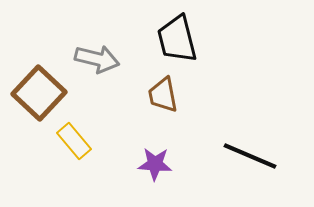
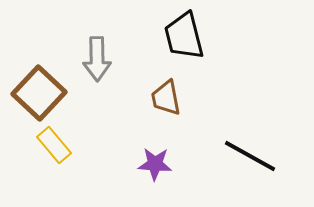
black trapezoid: moved 7 px right, 3 px up
gray arrow: rotated 75 degrees clockwise
brown trapezoid: moved 3 px right, 3 px down
yellow rectangle: moved 20 px left, 4 px down
black line: rotated 6 degrees clockwise
